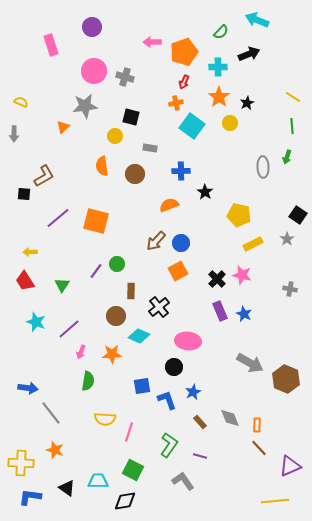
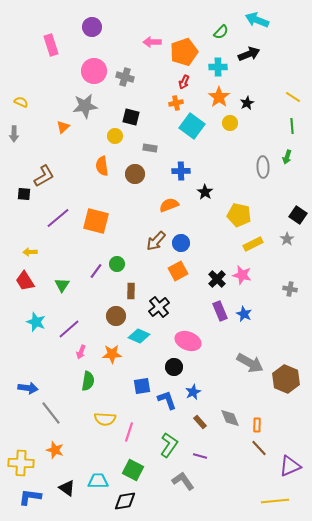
pink ellipse at (188, 341): rotated 15 degrees clockwise
